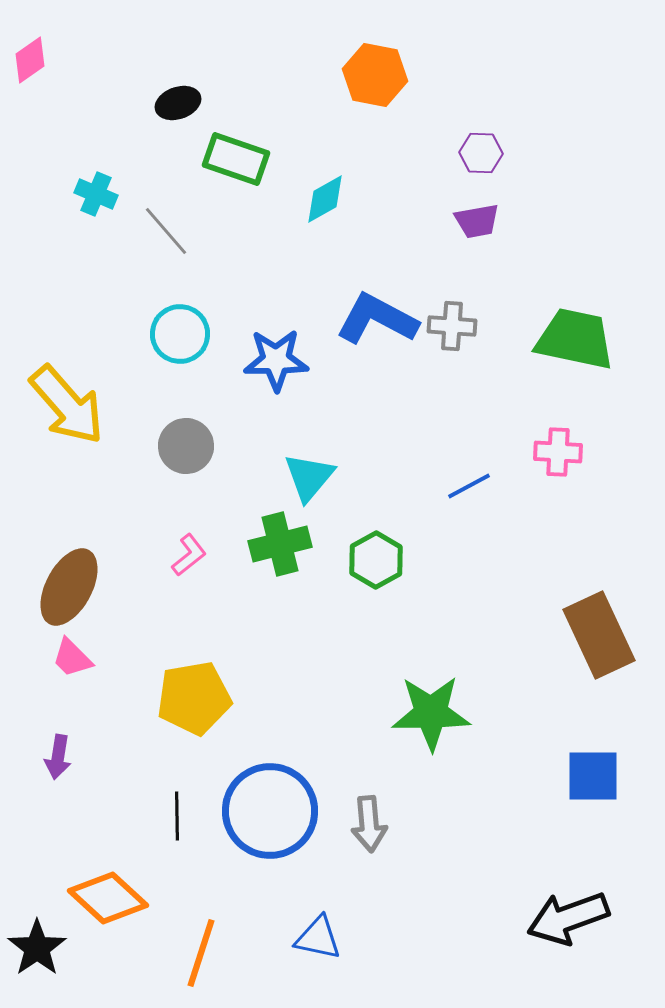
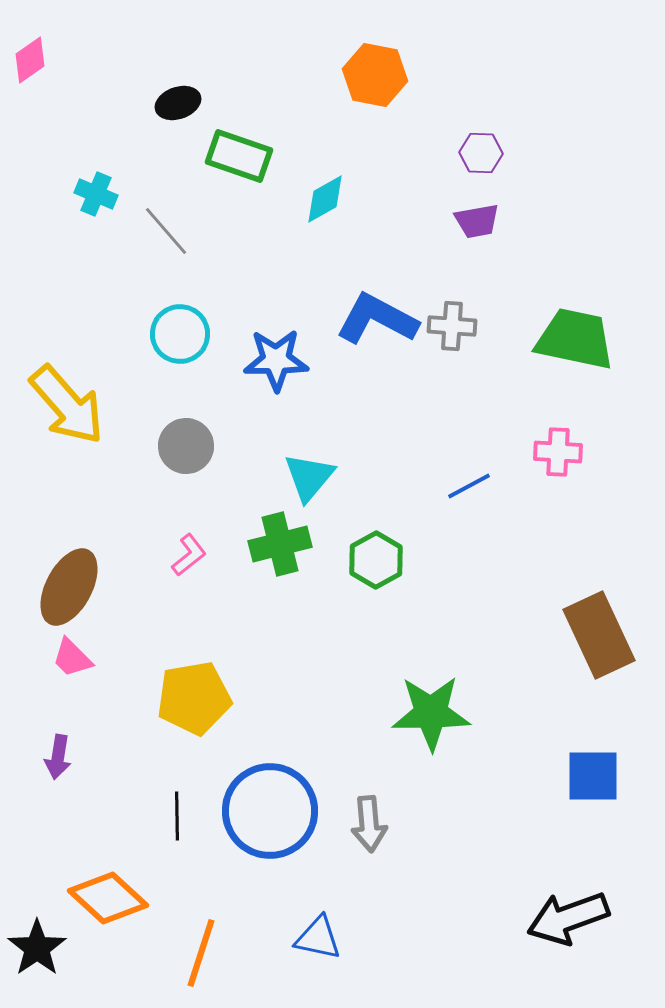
green rectangle: moved 3 px right, 3 px up
